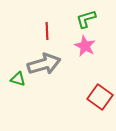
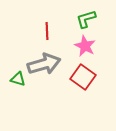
red square: moved 17 px left, 20 px up
